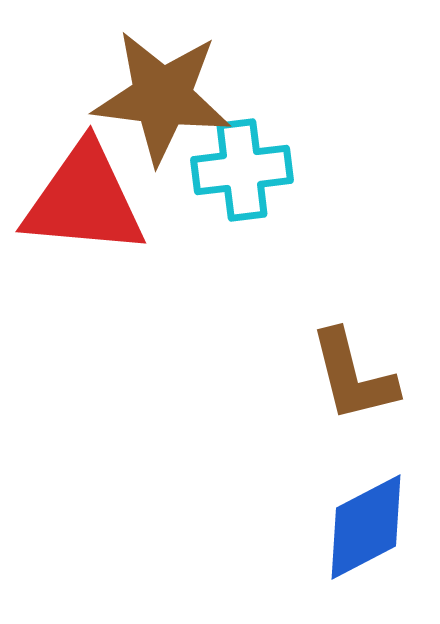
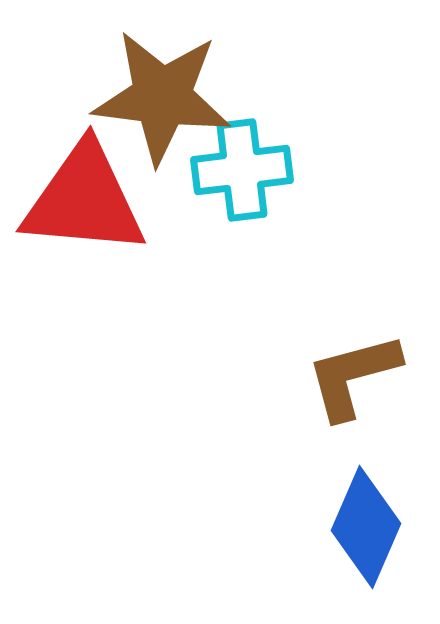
brown L-shape: rotated 89 degrees clockwise
blue diamond: rotated 39 degrees counterclockwise
